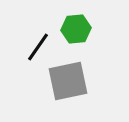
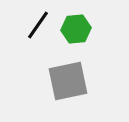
black line: moved 22 px up
